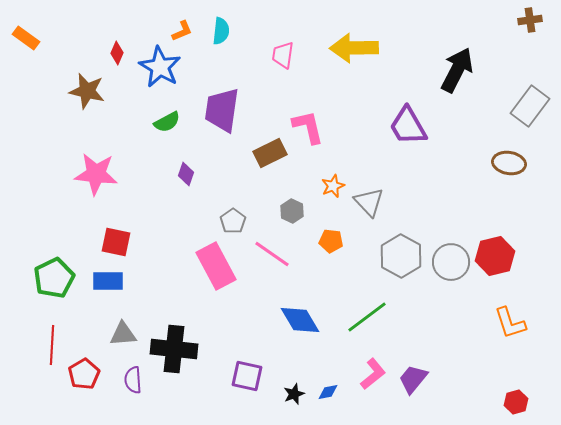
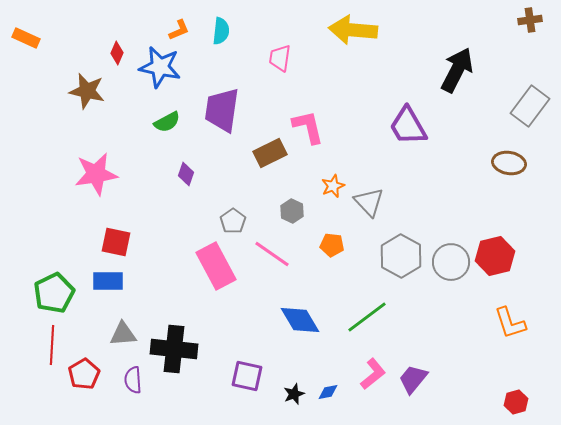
orange L-shape at (182, 31): moved 3 px left, 1 px up
orange rectangle at (26, 38): rotated 12 degrees counterclockwise
yellow arrow at (354, 48): moved 1 px left, 18 px up; rotated 6 degrees clockwise
pink trapezoid at (283, 55): moved 3 px left, 3 px down
blue star at (160, 67): rotated 18 degrees counterclockwise
pink star at (96, 174): rotated 15 degrees counterclockwise
orange pentagon at (331, 241): moved 1 px right, 4 px down
green pentagon at (54, 278): moved 15 px down
